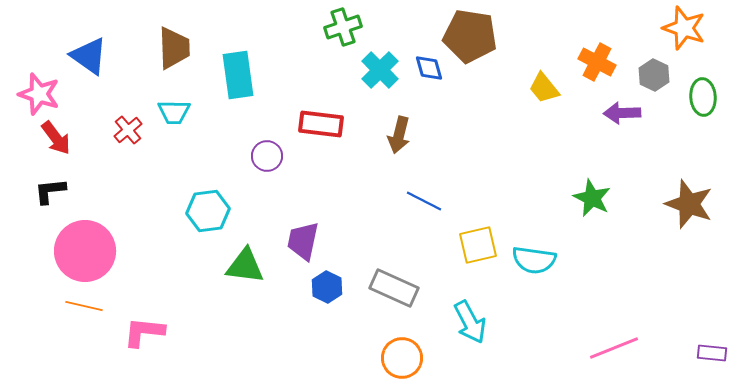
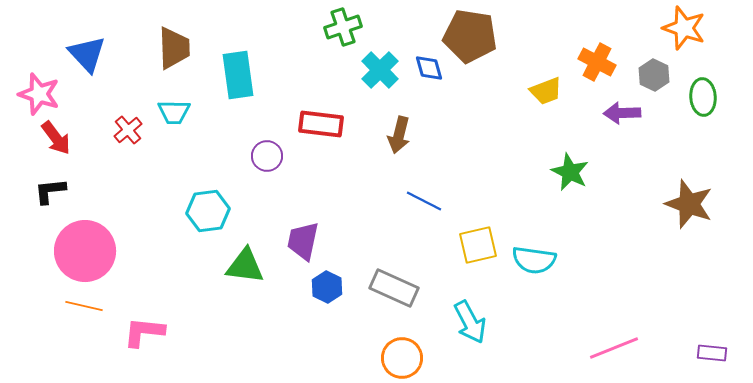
blue triangle: moved 2 px left, 2 px up; rotated 12 degrees clockwise
yellow trapezoid: moved 2 px right, 3 px down; rotated 72 degrees counterclockwise
green star: moved 22 px left, 26 px up
